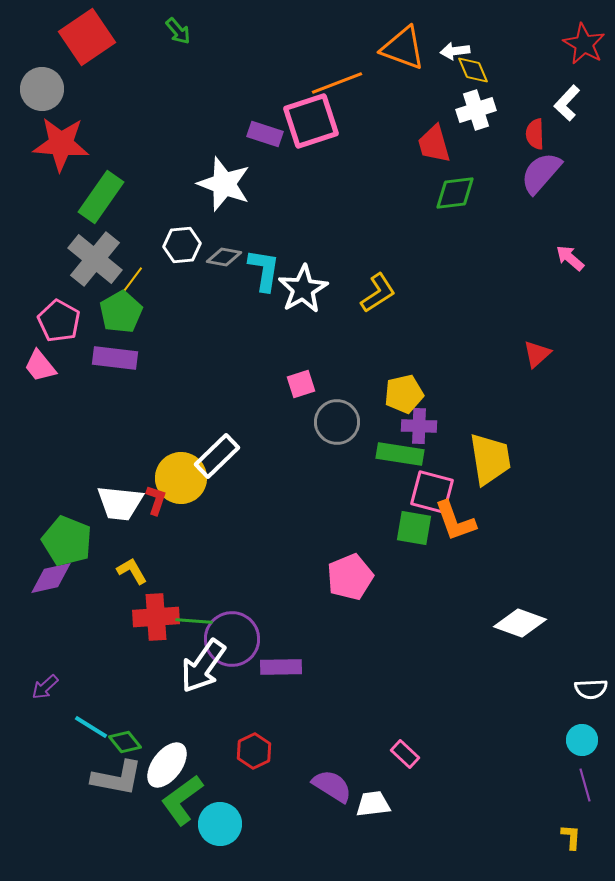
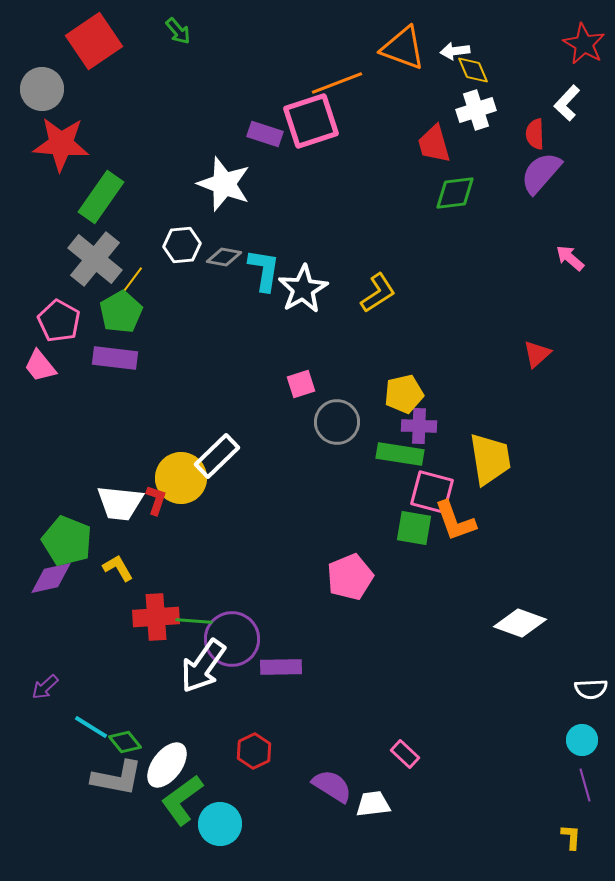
red square at (87, 37): moved 7 px right, 4 px down
yellow L-shape at (132, 571): moved 14 px left, 3 px up
